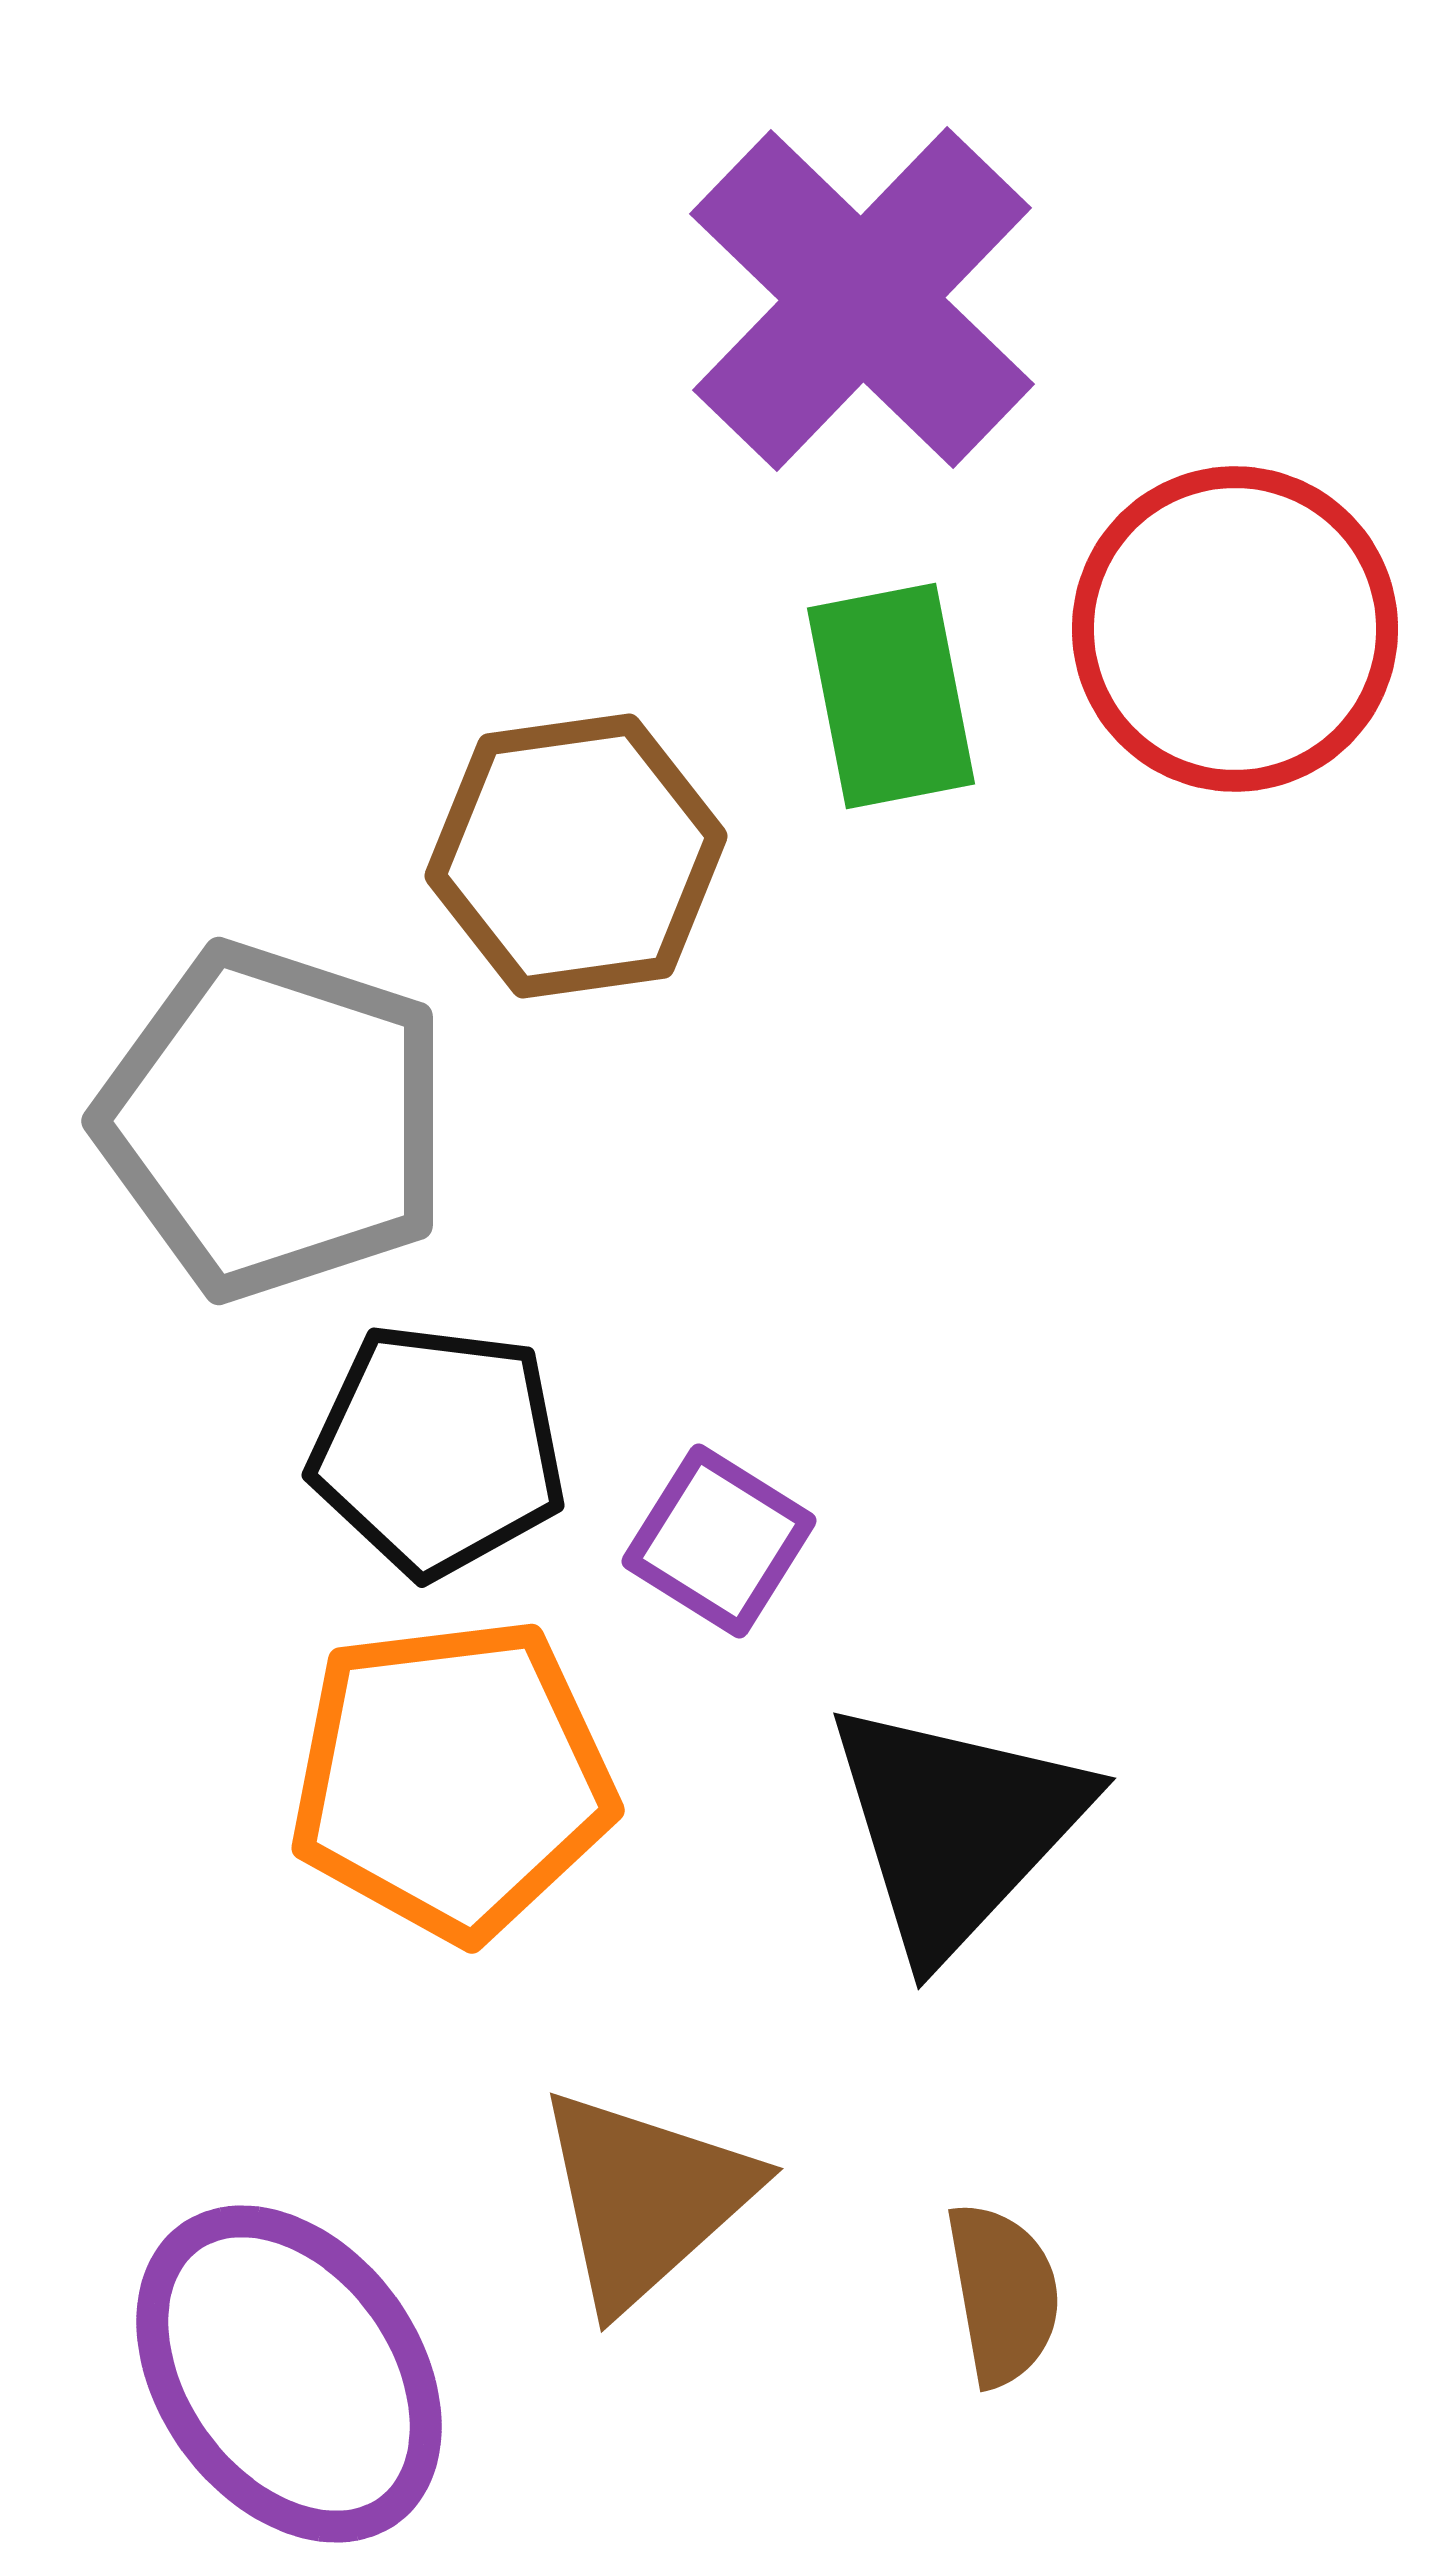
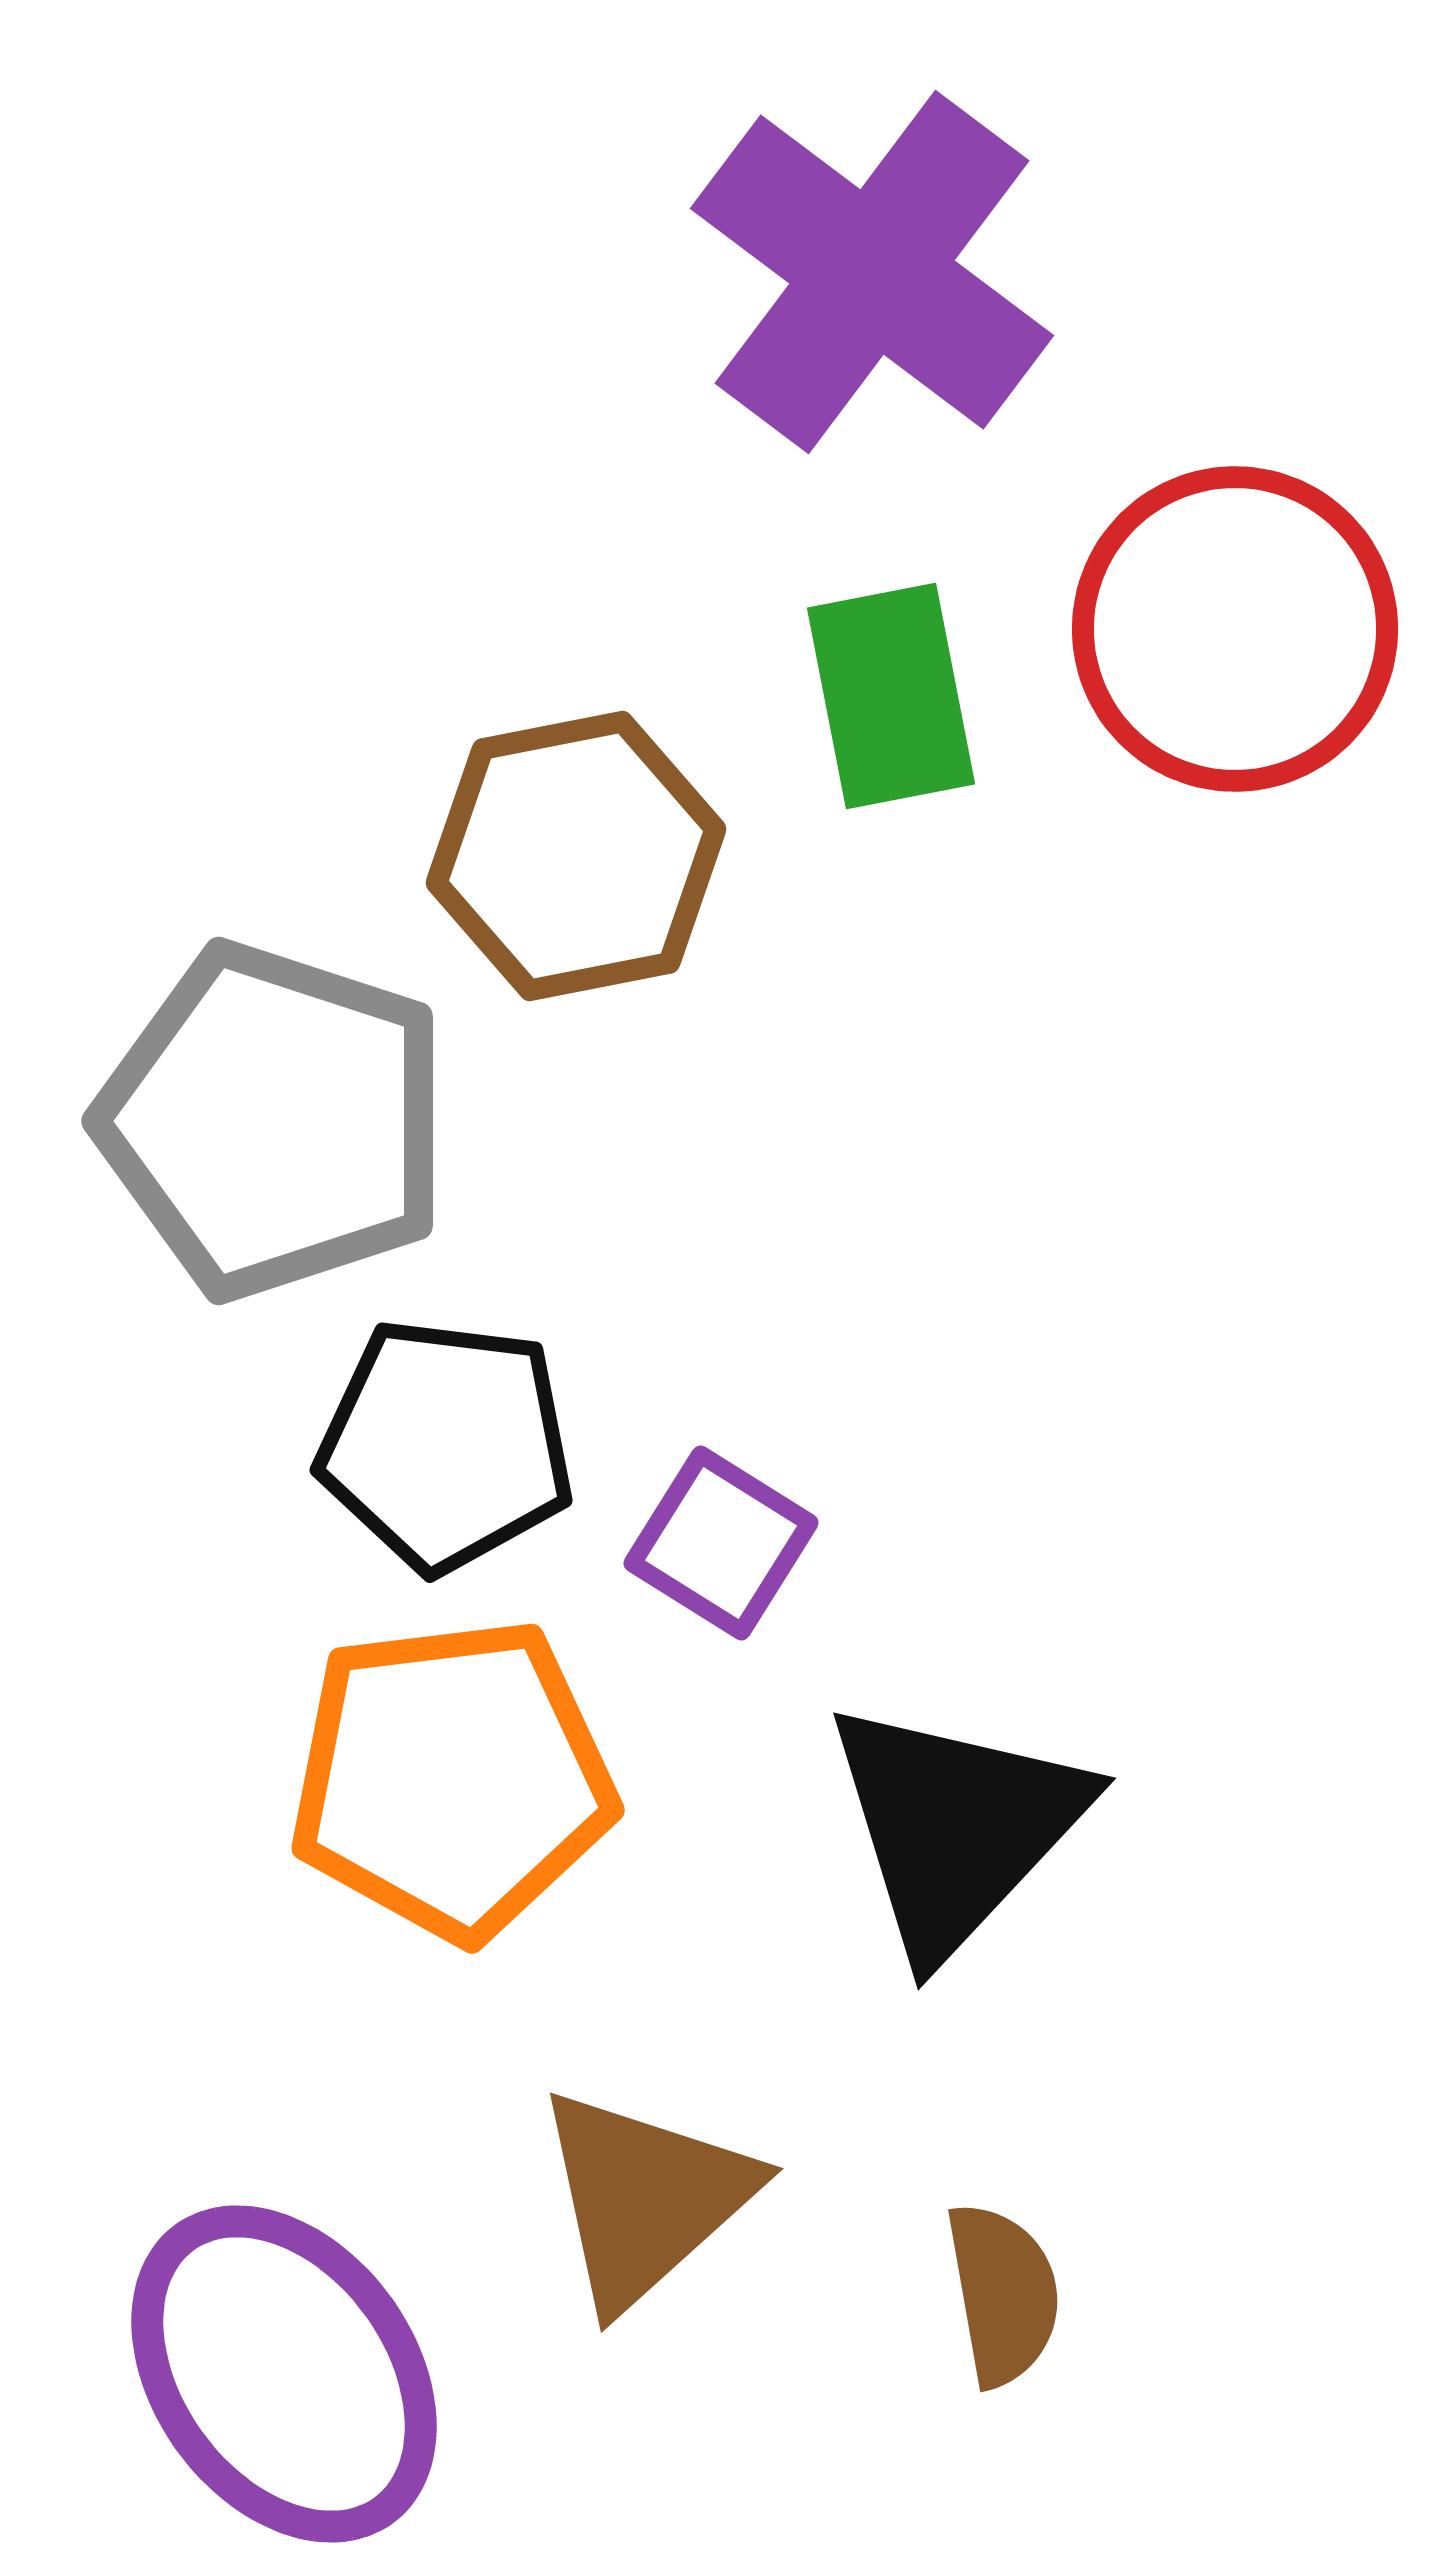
purple cross: moved 10 px right, 27 px up; rotated 7 degrees counterclockwise
brown hexagon: rotated 3 degrees counterclockwise
black pentagon: moved 8 px right, 5 px up
purple square: moved 2 px right, 2 px down
purple ellipse: moved 5 px left
